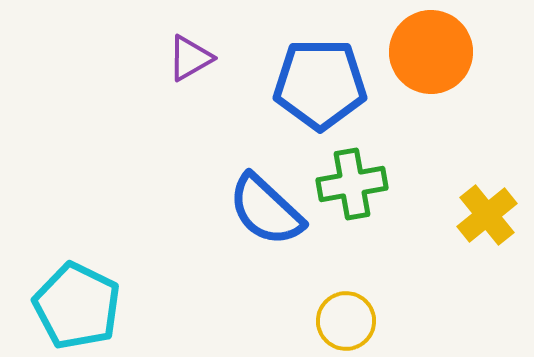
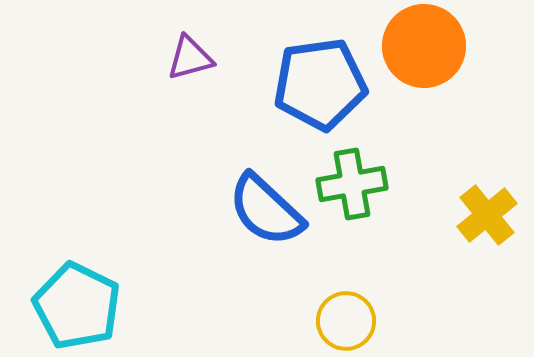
orange circle: moved 7 px left, 6 px up
purple triangle: rotated 15 degrees clockwise
blue pentagon: rotated 8 degrees counterclockwise
